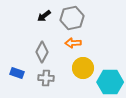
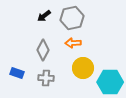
gray diamond: moved 1 px right, 2 px up
